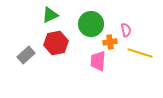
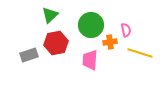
green triangle: rotated 18 degrees counterclockwise
green circle: moved 1 px down
gray rectangle: moved 3 px right; rotated 24 degrees clockwise
pink trapezoid: moved 8 px left, 1 px up
